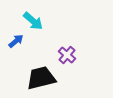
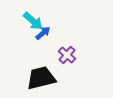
blue arrow: moved 27 px right, 8 px up
